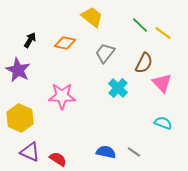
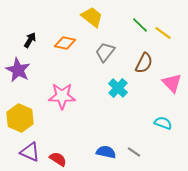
gray trapezoid: moved 1 px up
pink triangle: moved 10 px right
